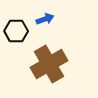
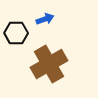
black hexagon: moved 2 px down
